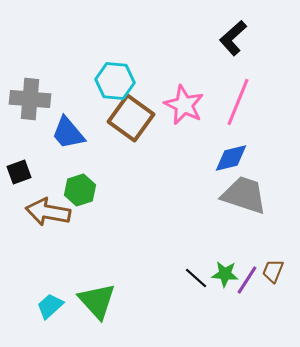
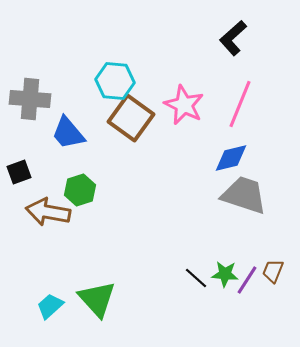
pink line: moved 2 px right, 2 px down
green triangle: moved 2 px up
